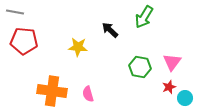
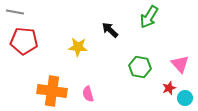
green arrow: moved 5 px right
pink triangle: moved 8 px right, 2 px down; rotated 18 degrees counterclockwise
red star: moved 1 px down
